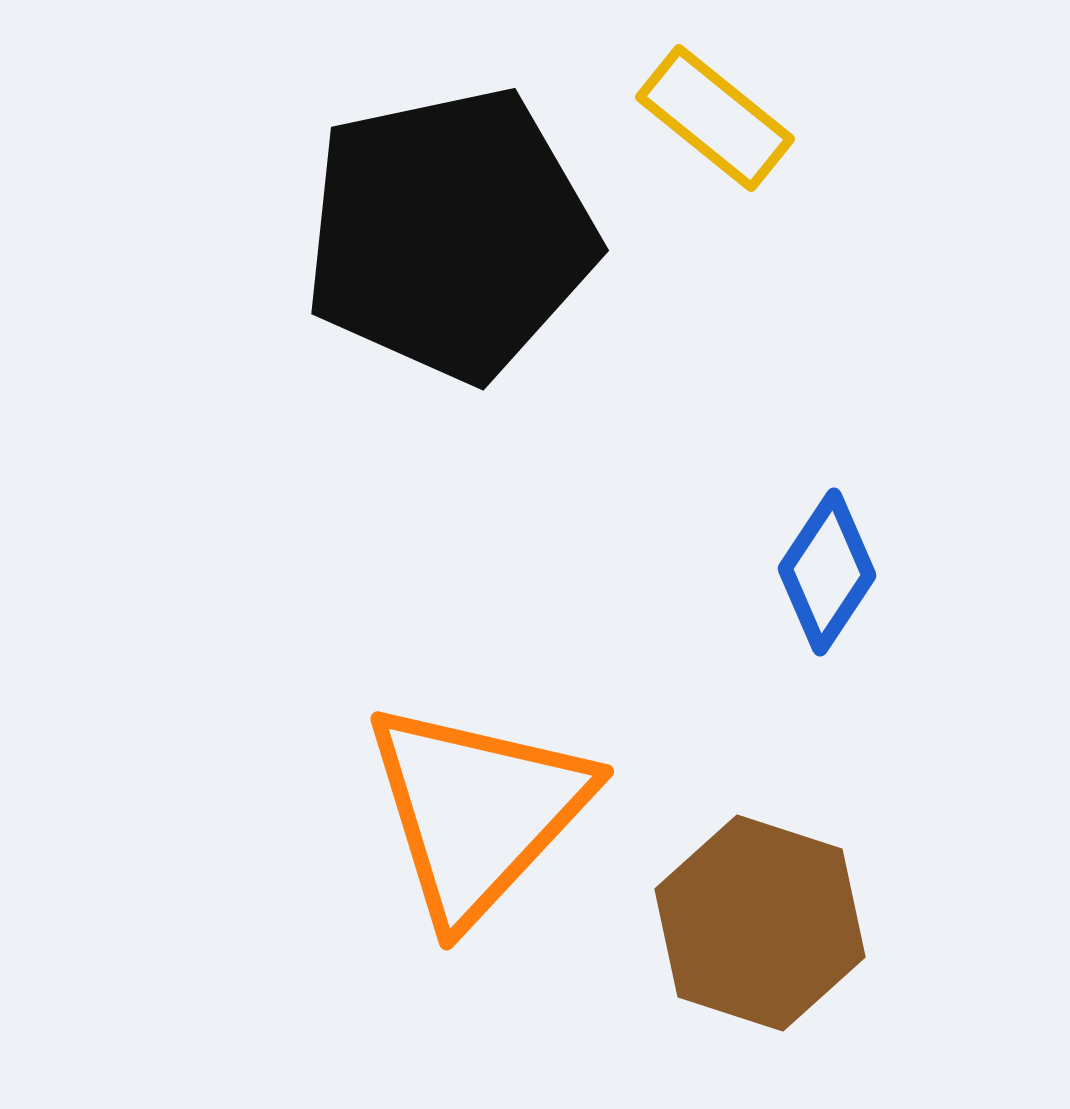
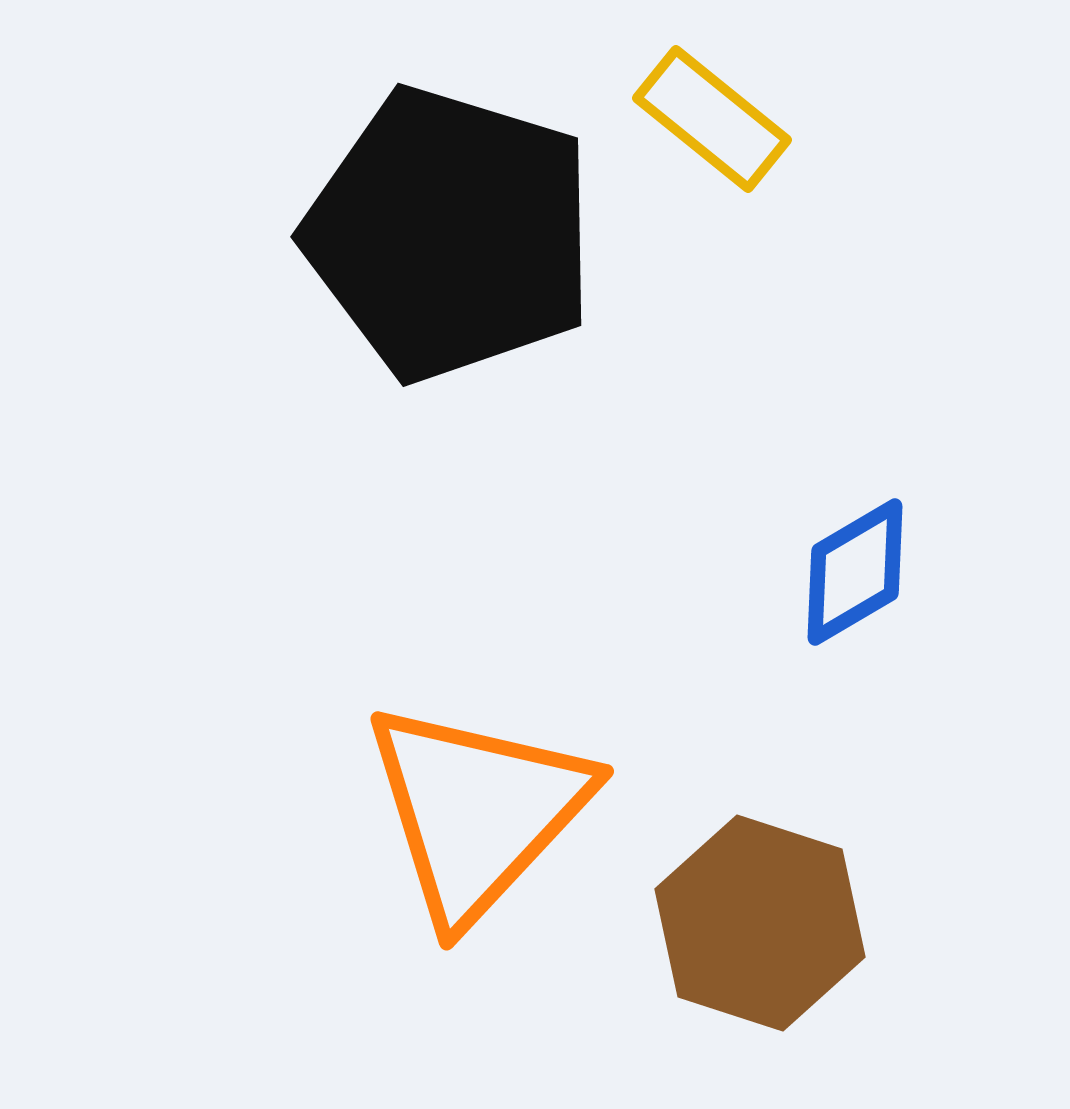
yellow rectangle: moved 3 px left, 1 px down
black pentagon: rotated 29 degrees clockwise
blue diamond: moved 28 px right; rotated 26 degrees clockwise
